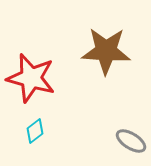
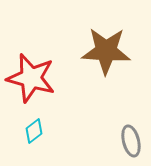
cyan diamond: moved 1 px left
gray ellipse: rotated 44 degrees clockwise
